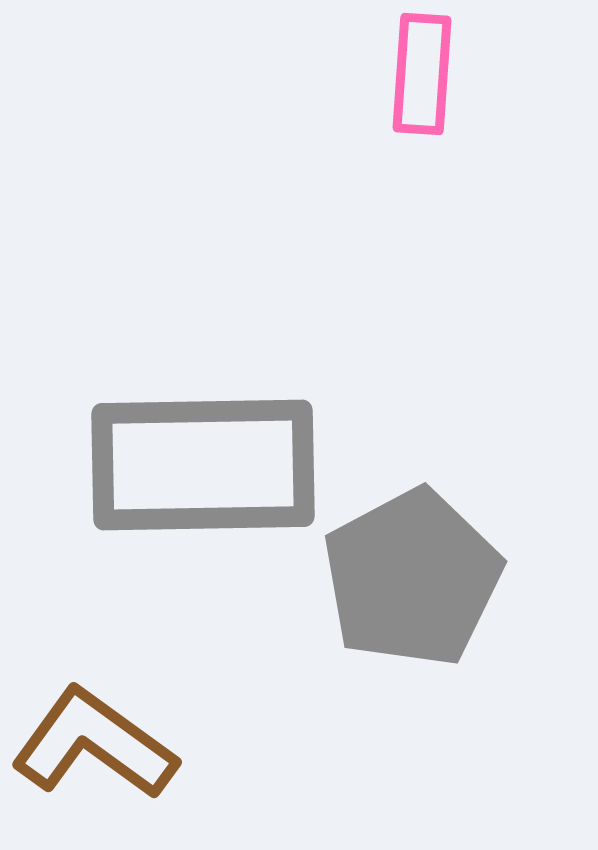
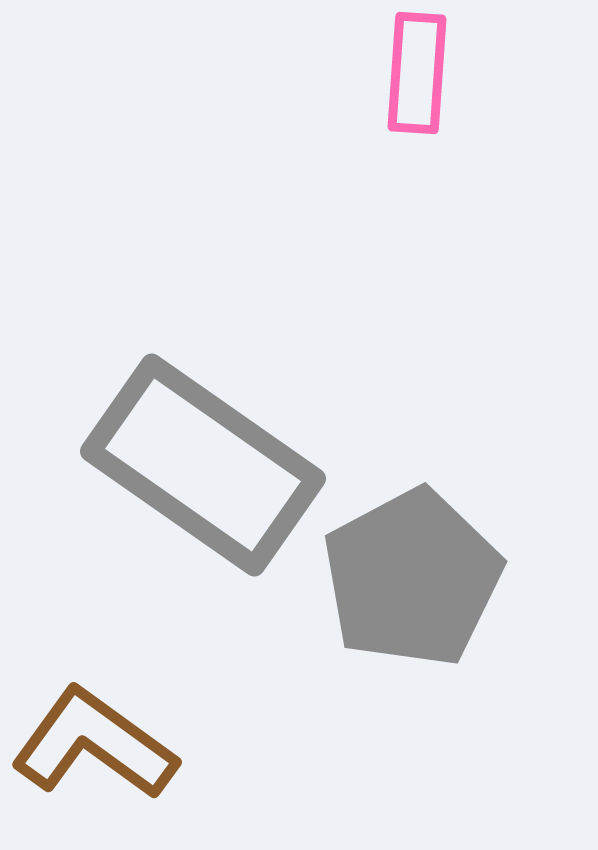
pink rectangle: moved 5 px left, 1 px up
gray rectangle: rotated 36 degrees clockwise
